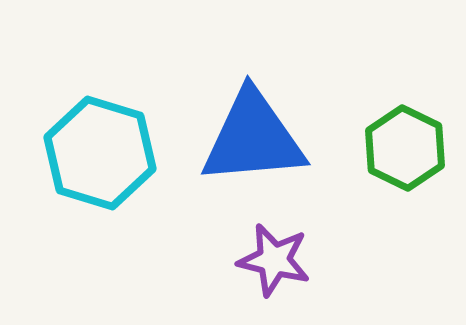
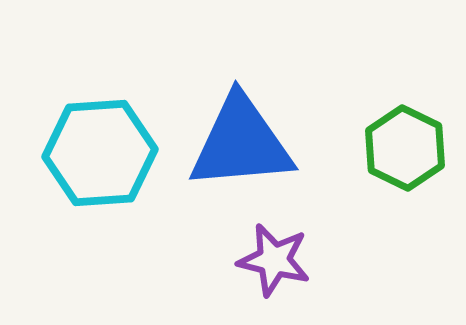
blue triangle: moved 12 px left, 5 px down
cyan hexagon: rotated 21 degrees counterclockwise
